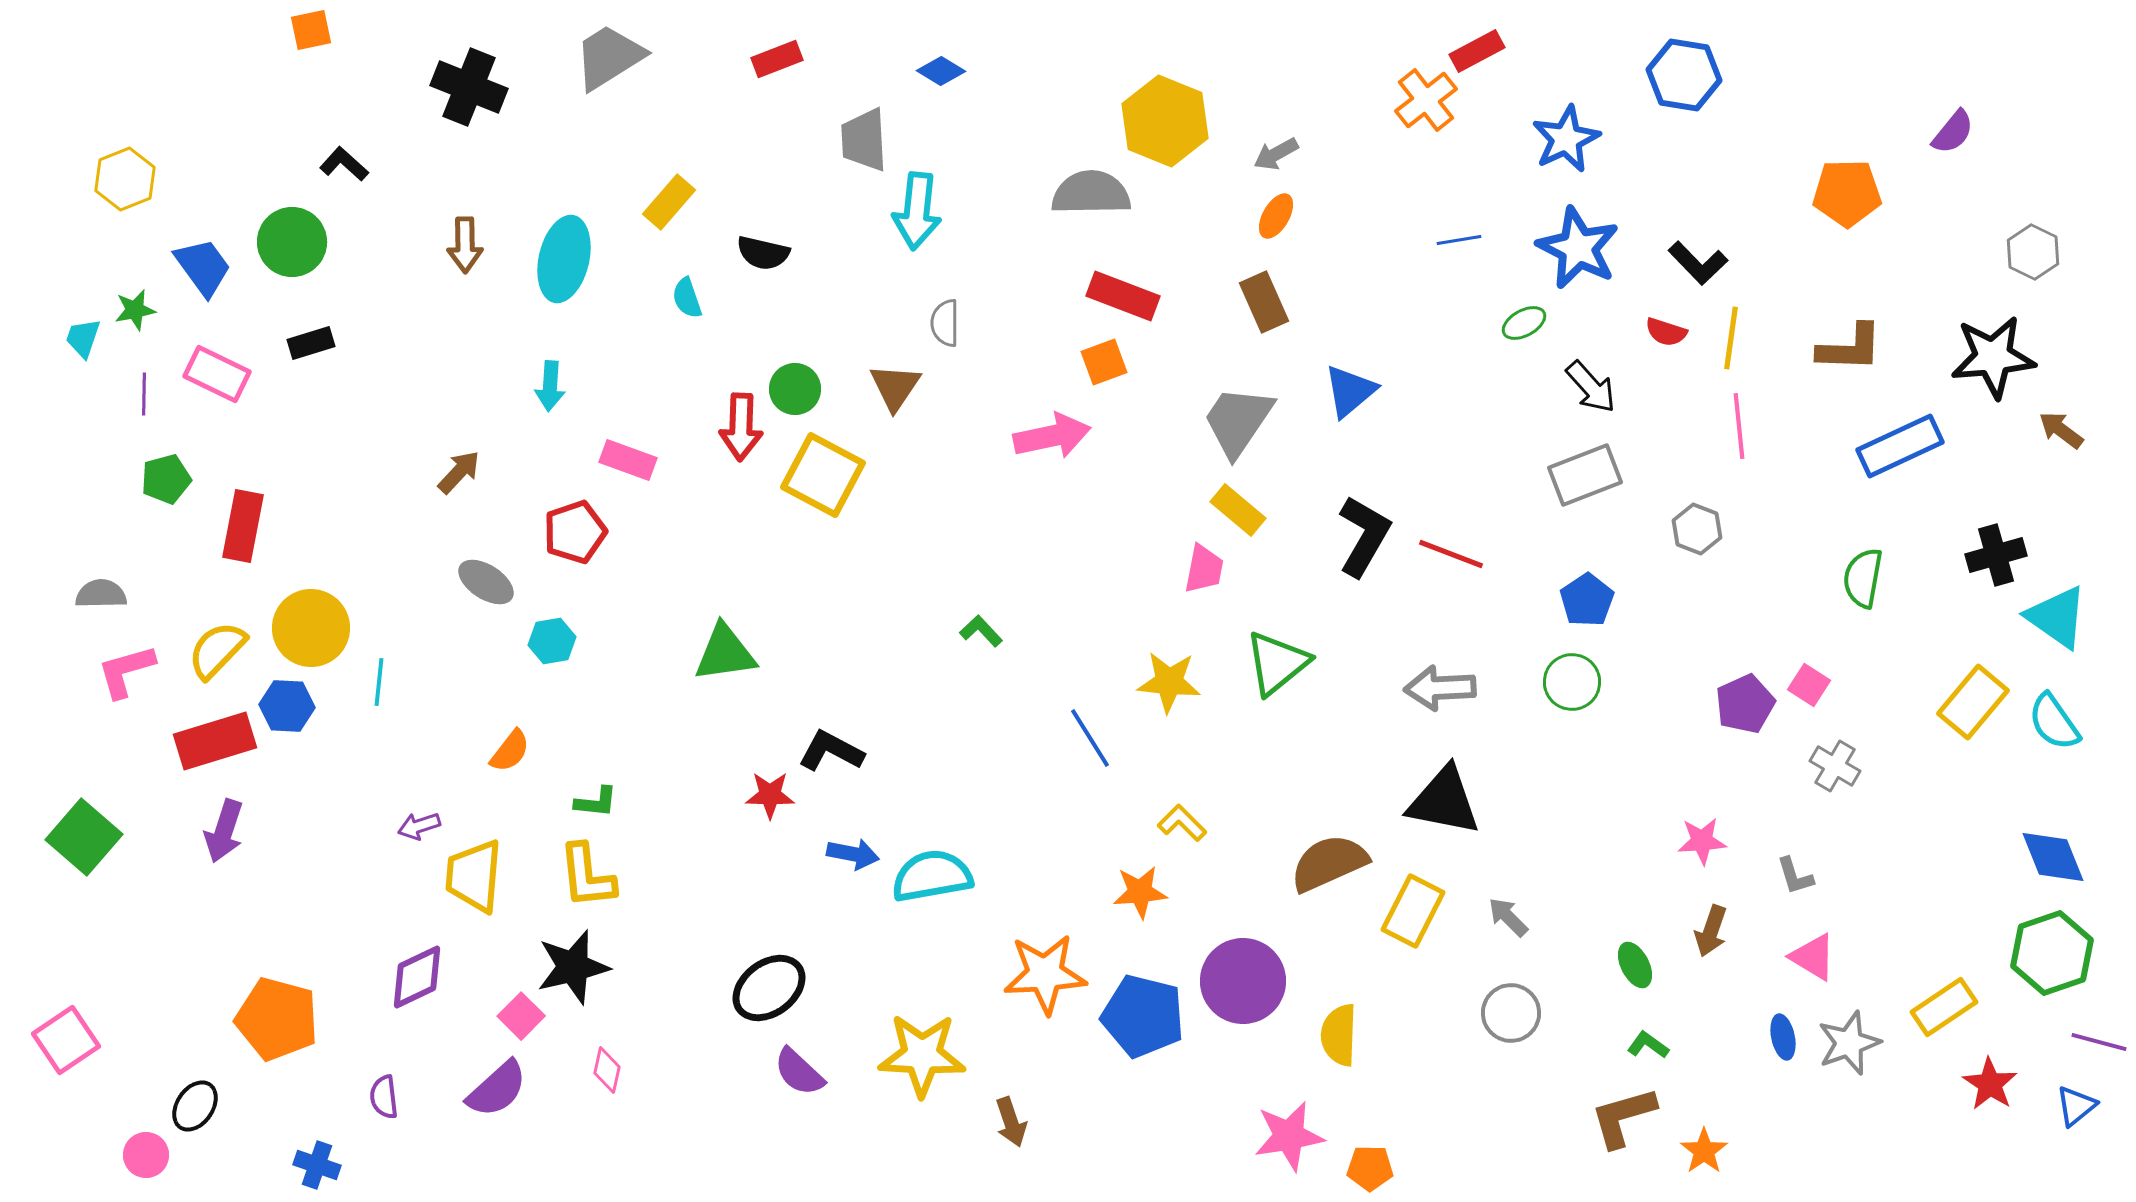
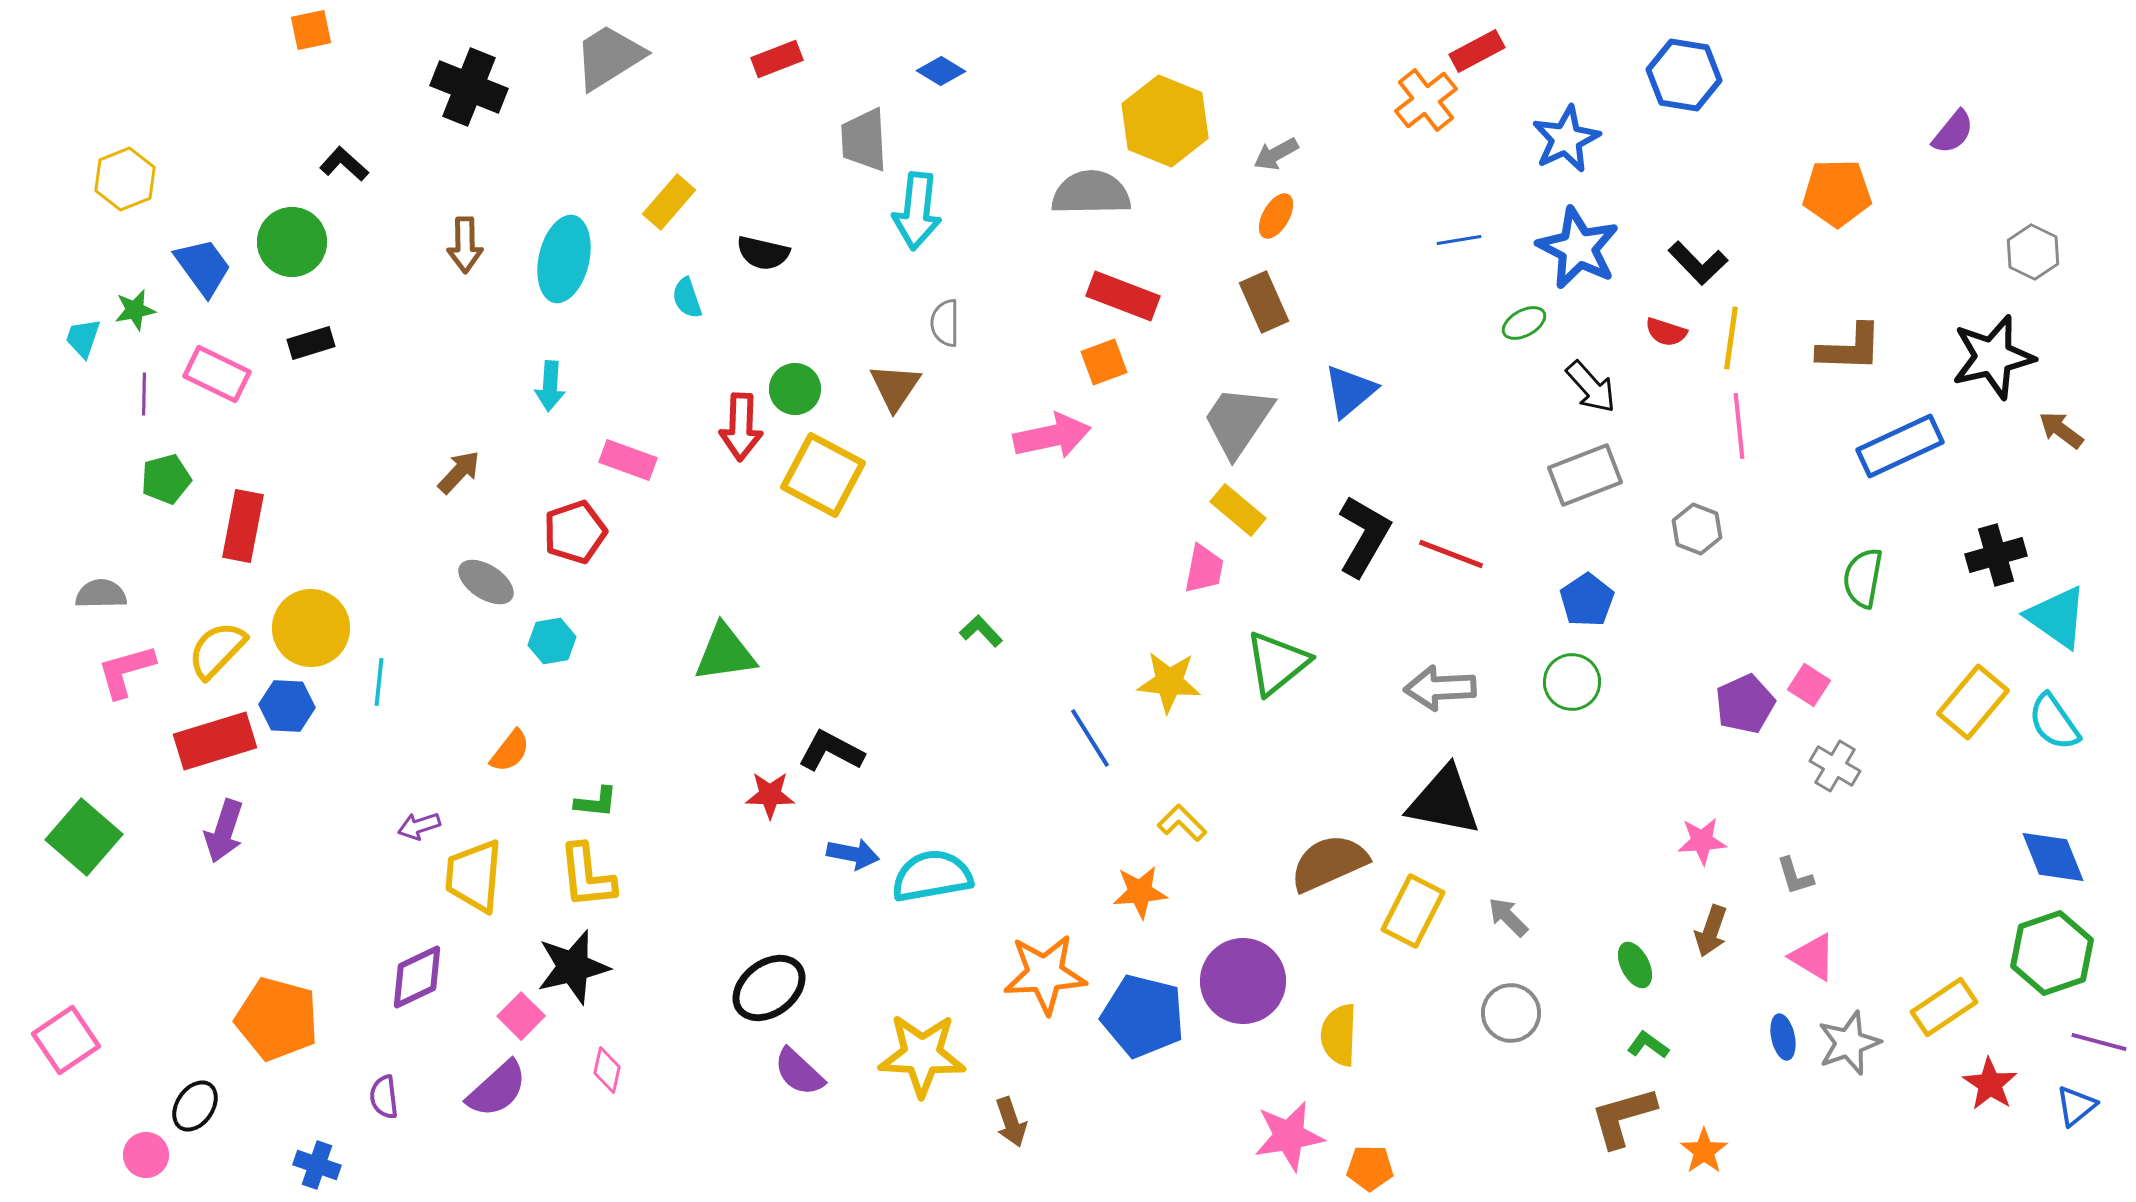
orange pentagon at (1847, 193): moved 10 px left
black star at (1993, 357): rotated 8 degrees counterclockwise
